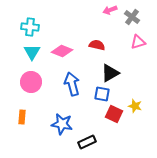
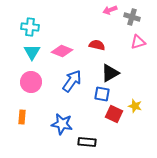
gray cross: rotated 21 degrees counterclockwise
blue arrow: moved 3 px up; rotated 50 degrees clockwise
black rectangle: rotated 30 degrees clockwise
